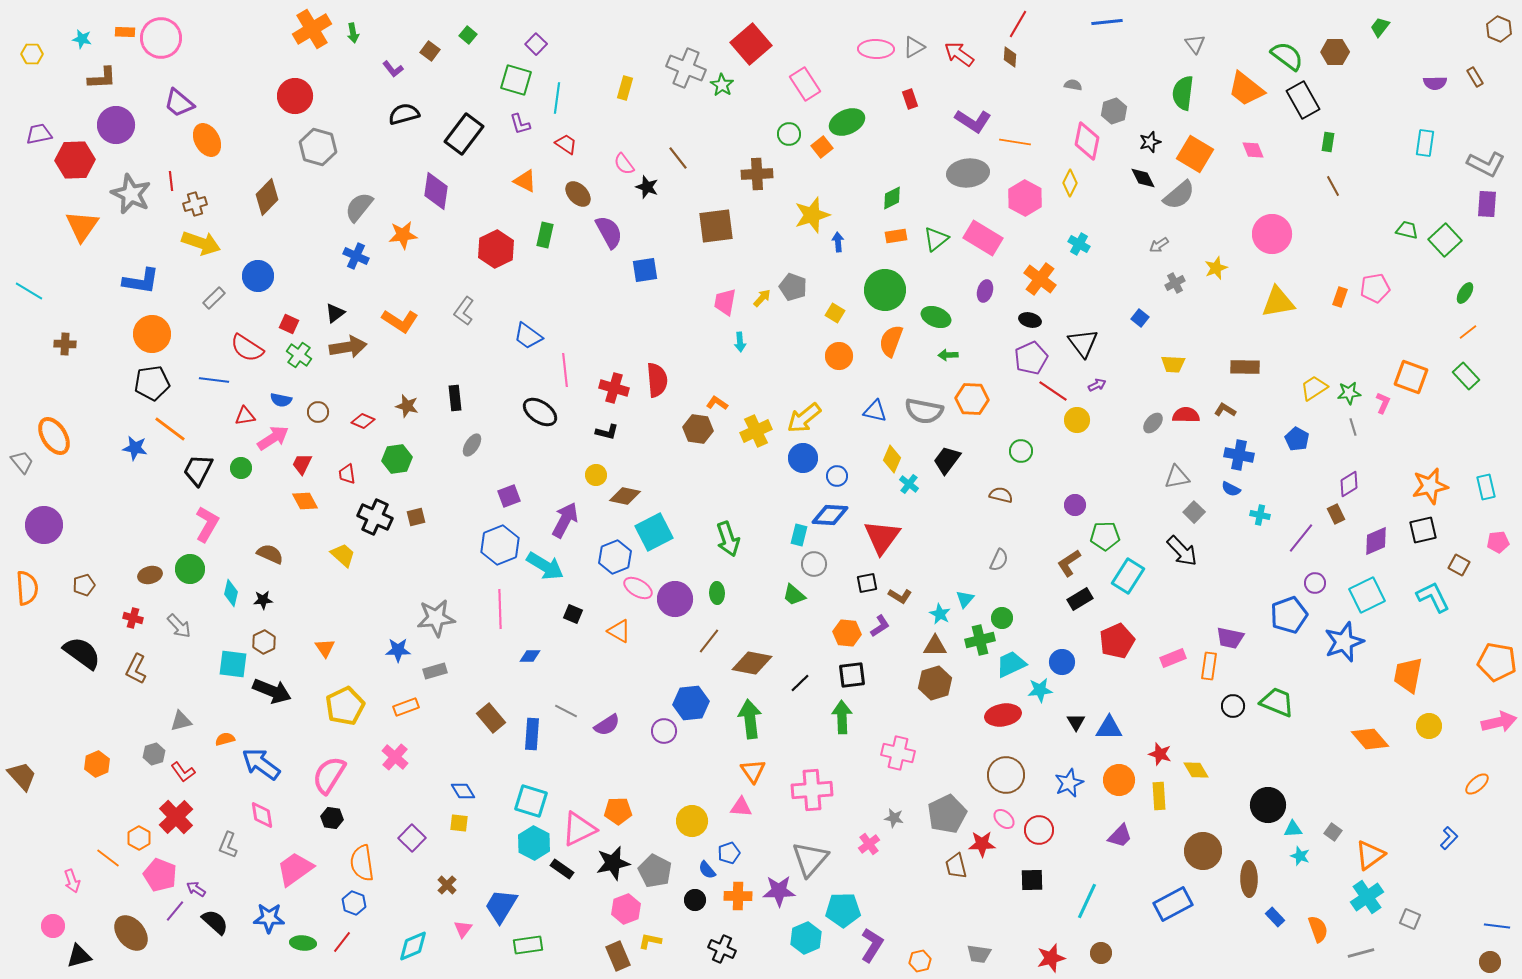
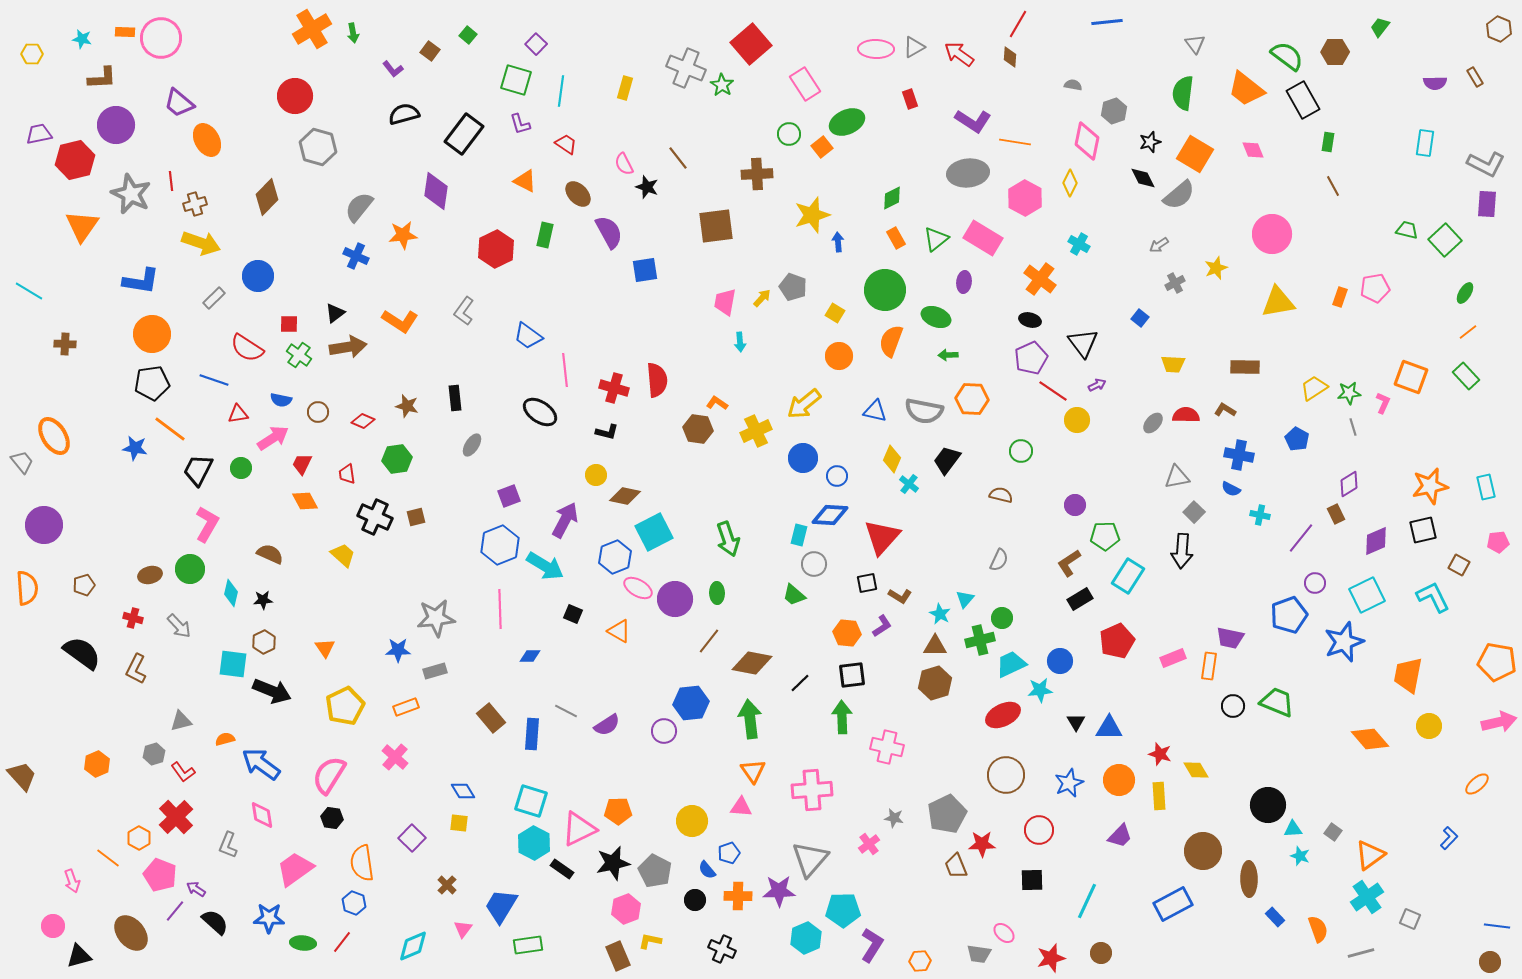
cyan line at (557, 98): moved 4 px right, 7 px up
red hexagon at (75, 160): rotated 12 degrees counterclockwise
pink semicircle at (624, 164): rotated 10 degrees clockwise
orange rectangle at (896, 236): moved 2 px down; rotated 70 degrees clockwise
purple ellipse at (985, 291): moved 21 px left, 9 px up; rotated 10 degrees counterclockwise
red square at (289, 324): rotated 24 degrees counterclockwise
blue line at (214, 380): rotated 12 degrees clockwise
red triangle at (245, 416): moved 7 px left, 2 px up
yellow arrow at (804, 418): moved 14 px up
red triangle at (882, 537): rotated 6 degrees clockwise
black arrow at (1182, 551): rotated 48 degrees clockwise
purple L-shape at (880, 626): moved 2 px right
blue circle at (1062, 662): moved 2 px left, 1 px up
red ellipse at (1003, 715): rotated 16 degrees counterclockwise
pink cross at (898, 753): moved 11 px left, 6 px up
pink ellipse at (1004, 819): moved 114 px down
brown trapezoid at (956, 866): rotated 8 degrees counterclockwise
orange hexagon at (920, 961): rotated 10 degrees clockwise
